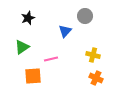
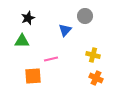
blue triangle: moved 1 px up
green triangle: moved 6 px up; rotated 35 degrees clockwise
